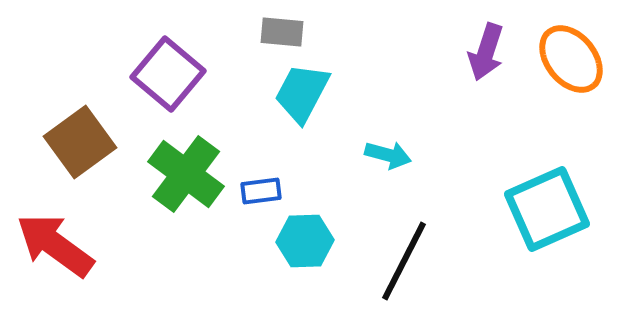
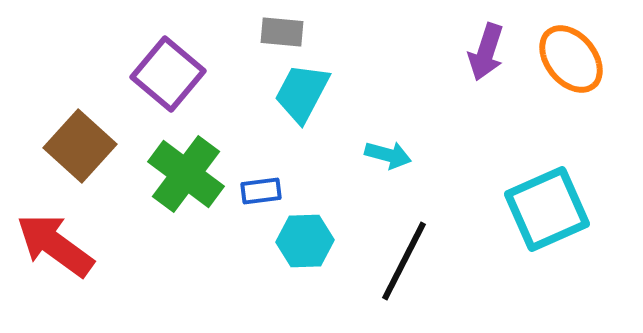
brown square: moved 4 px down; rotated 12 degrees counterclockwise
